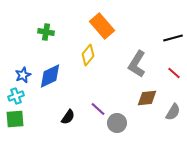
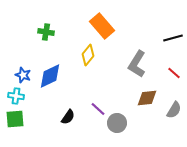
blue star: rotated 28 degrees counterclockwise
cyan cross: rotated 28 degrees clockwise
gray semicircle: moved 1 px right, 2 px up
